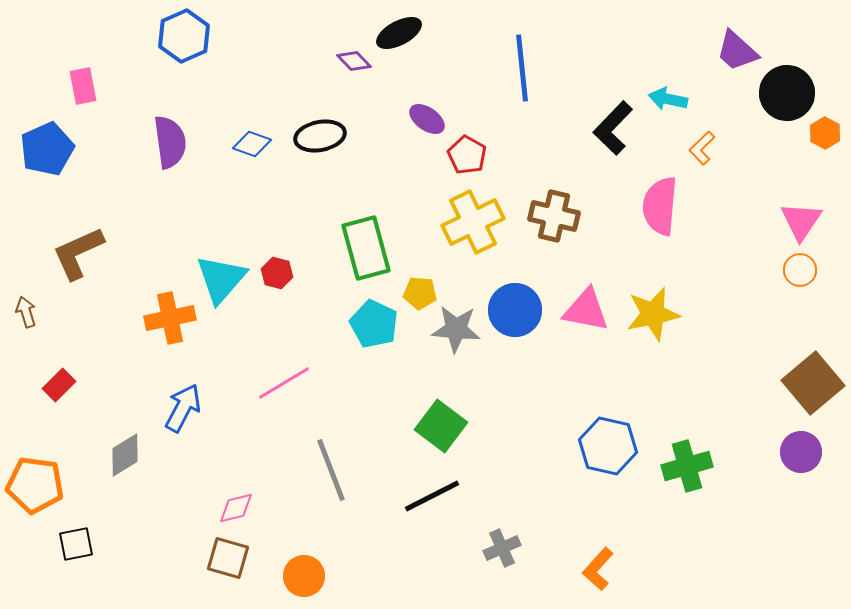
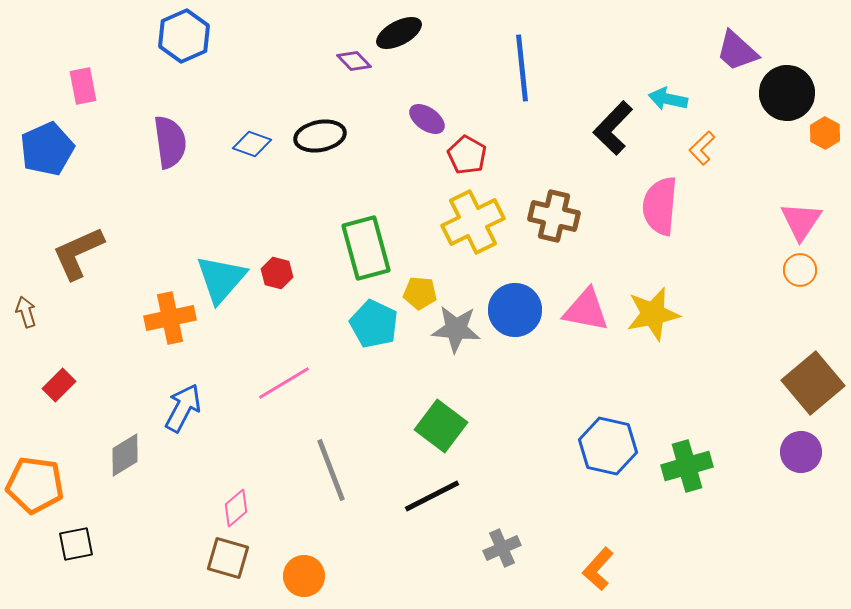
pink diamond at (236, 508): rotated 27 degrees counterclockwise
